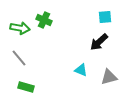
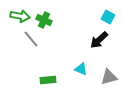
cyan square: moved 3 px right; rotated 32 degrees clockwise
green arrow: moved 12 px up
black arrow: moved 2 px up
gray line: moved 12 px right, 19 px up
cyan triangle: moved 1 px up
green rectangle: moved 22 px right, 7 px up; rotated 21 degrees counterclockwise
